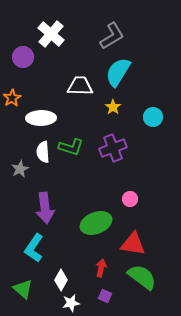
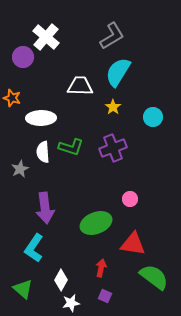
white cross: moved 5 px left, 3 px down
orange star: rotated 24 degrees counterclockwise
green semicircle: moved 12 px right
